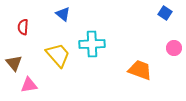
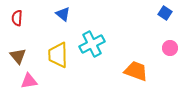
red semicircle: moved 6 px left, 9 px up
cyan cross: rotated 25 degrees counterclockwise
pink circle: moved 4 px left
yellow trapezoid: rotated 140 degrees counterclockwise
brown triangle: moved 4 px right, 7 px up
orange trapezoid: moved 4 px left, 1 px down
pink triangle: moved 4 px up
